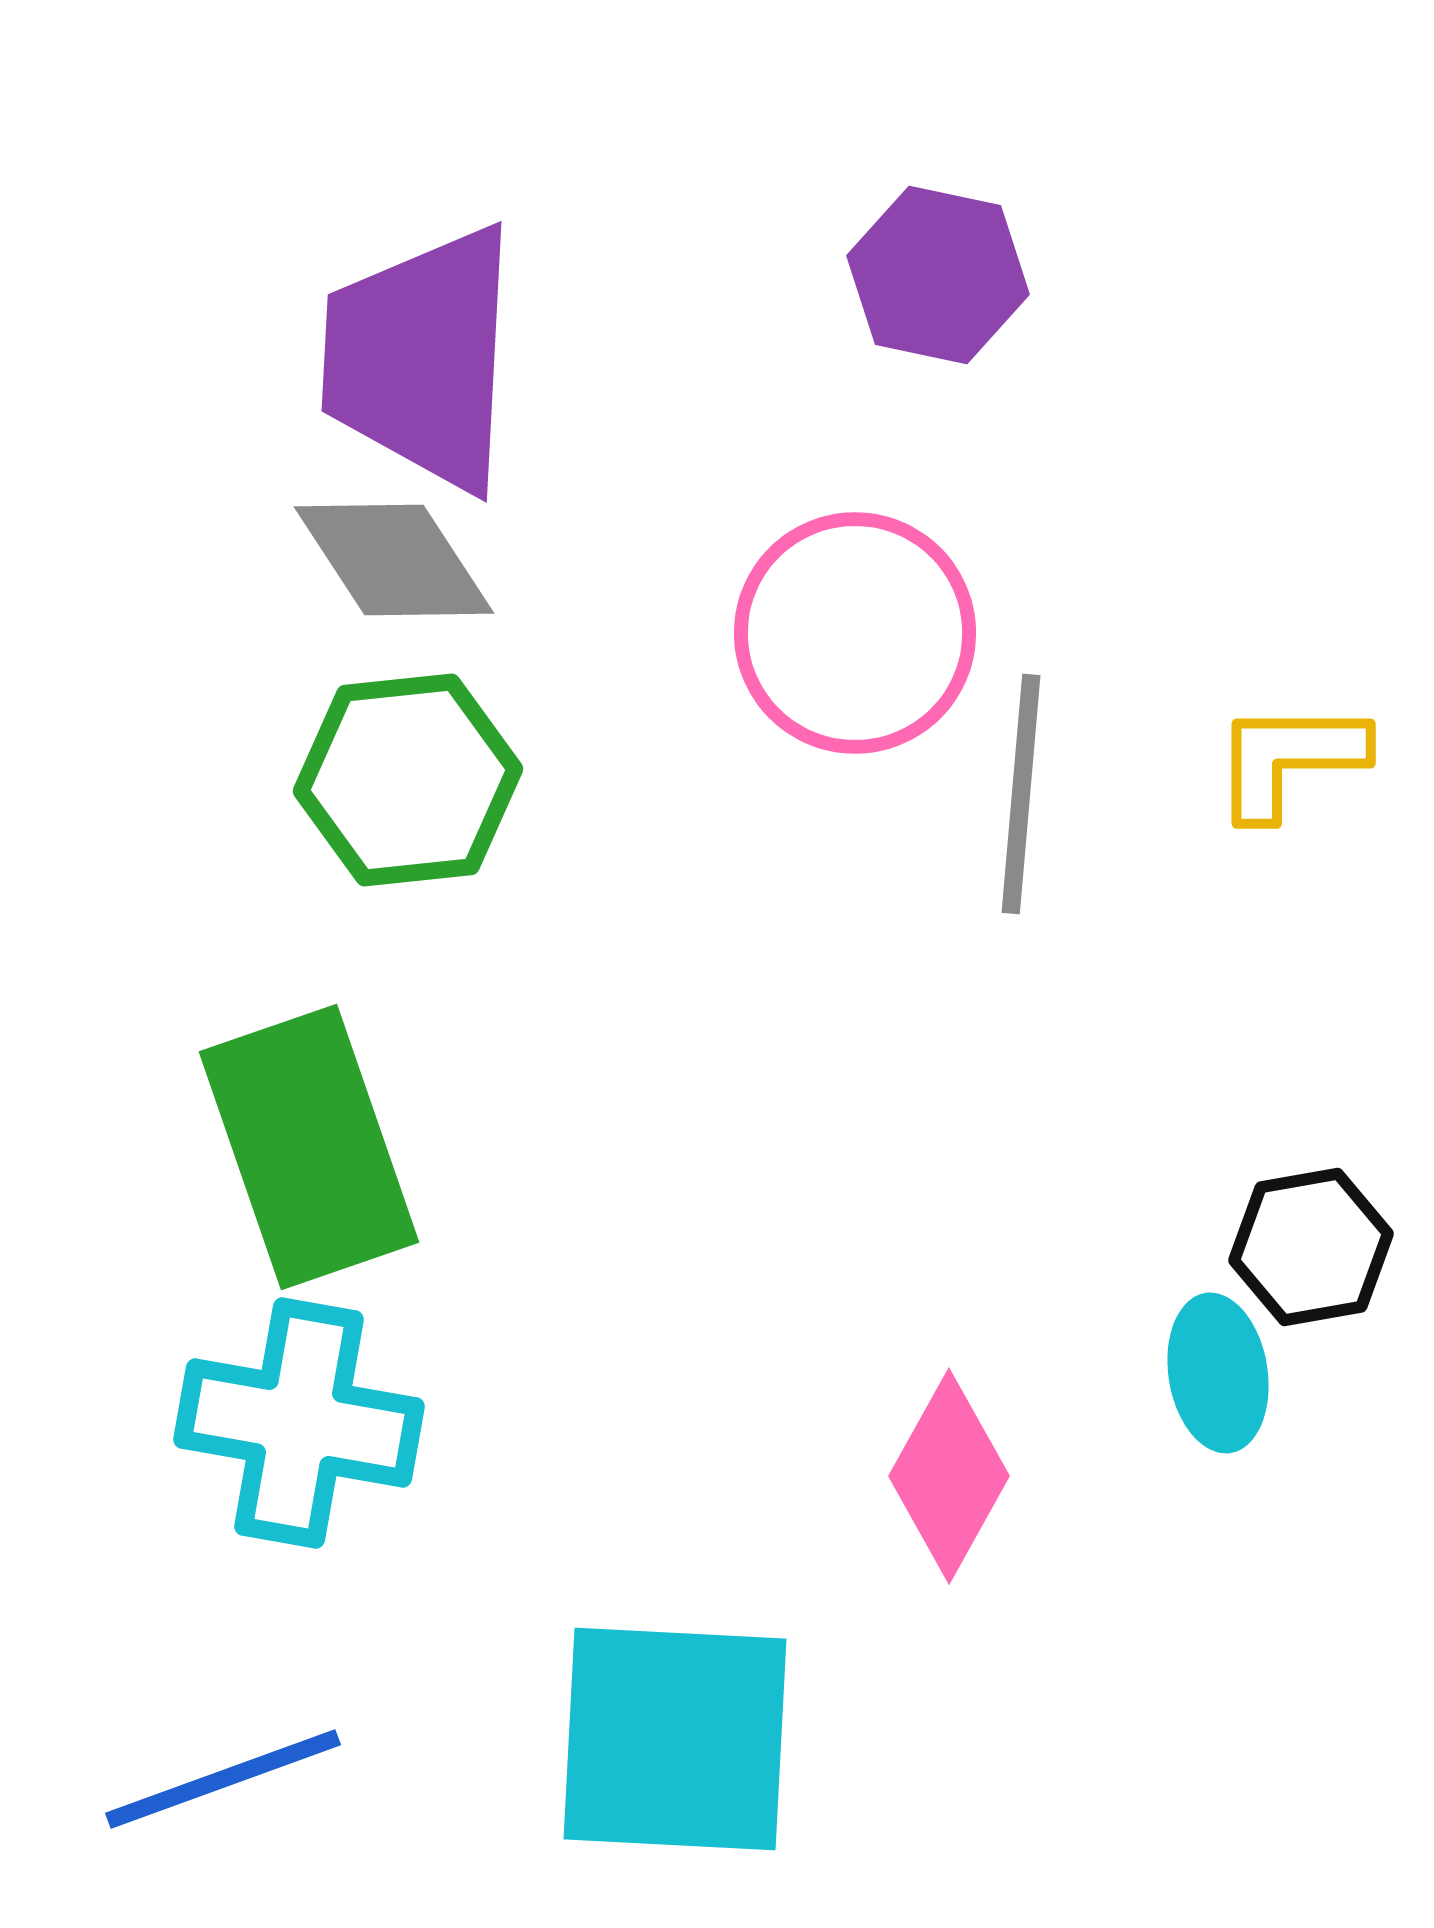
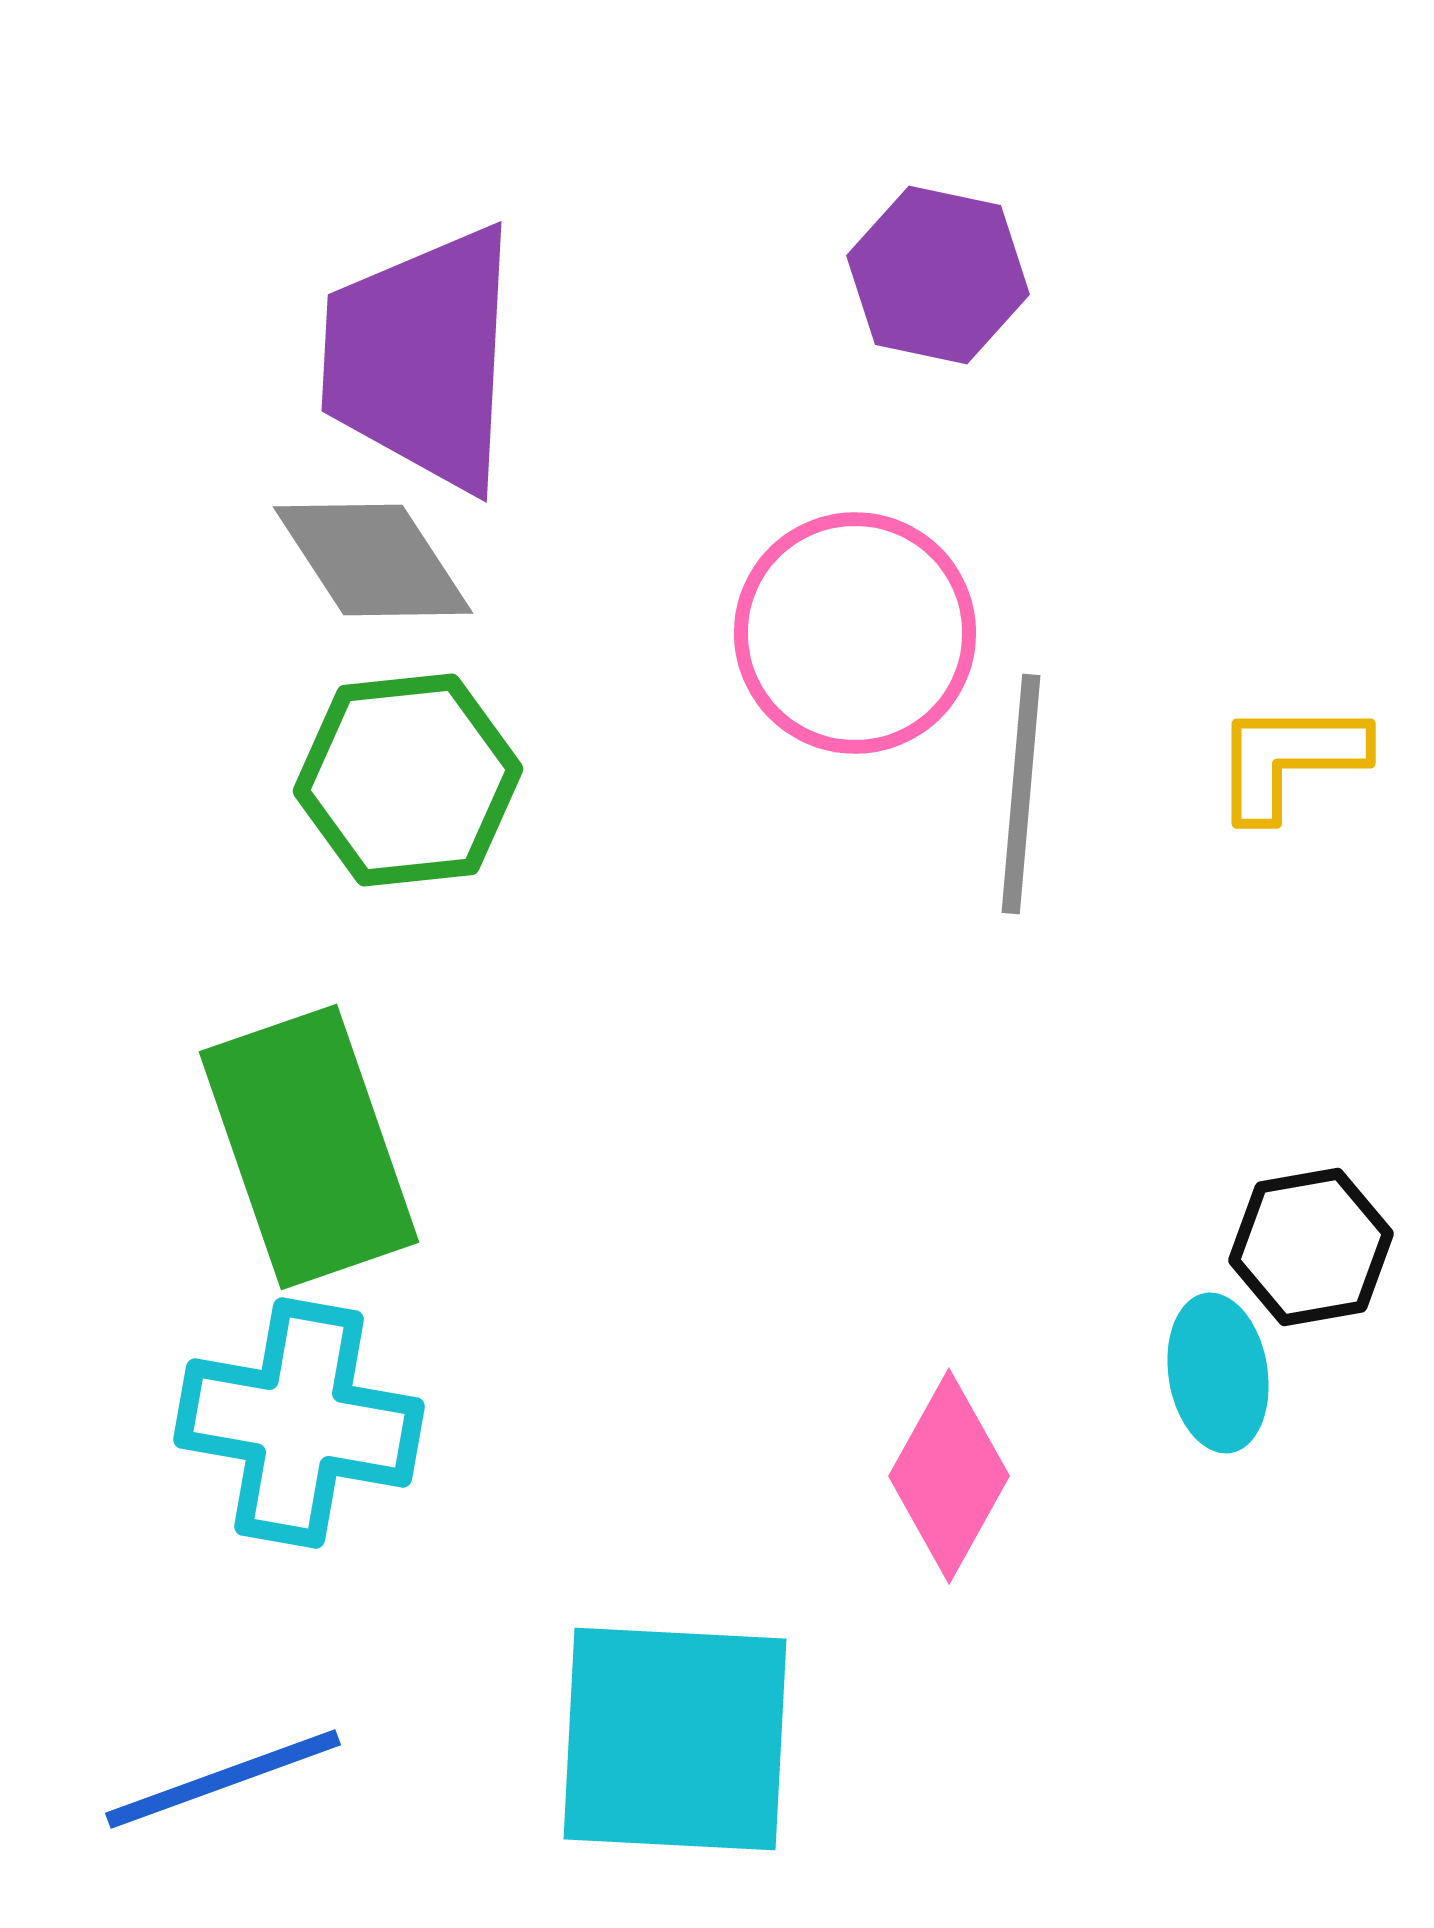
gray diamond: moved 21 px left
